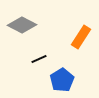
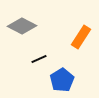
gray diamond: moved 1 px down
